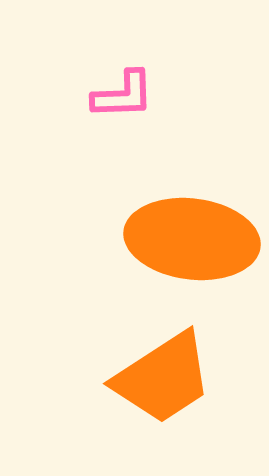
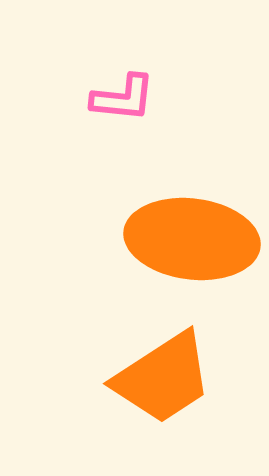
pink L-shape: moved 3 px down; rotated 8 degrees clockwise
